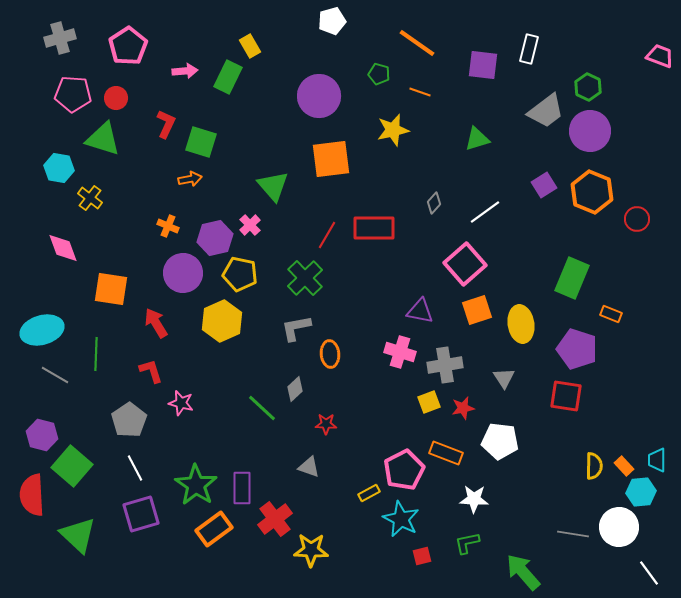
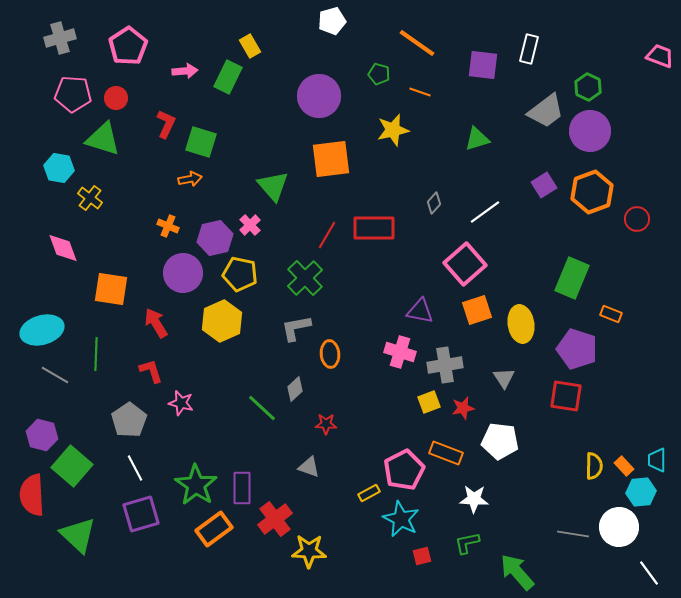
orange hexagon at (592, 192): rotated 18 degrees clockwise
yellow star at (311, 550): moved 2 px left, 1 px down
green arrow at (523, 572): moved 6 px left
